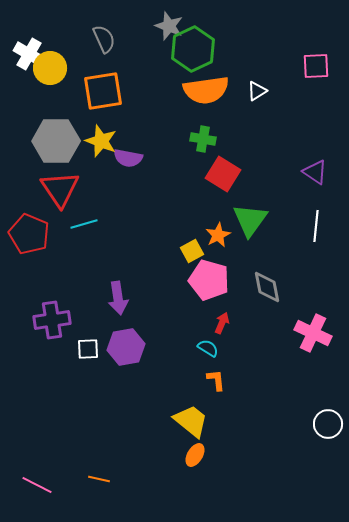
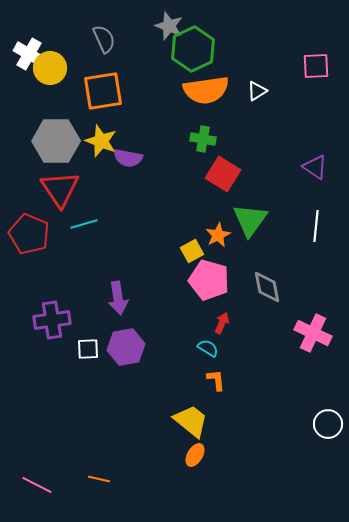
purple triangle: moved 5 px up
